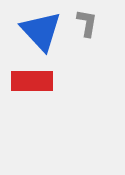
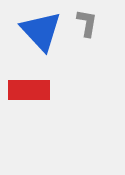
red rectangle: moved 3 px left, 9 px down
